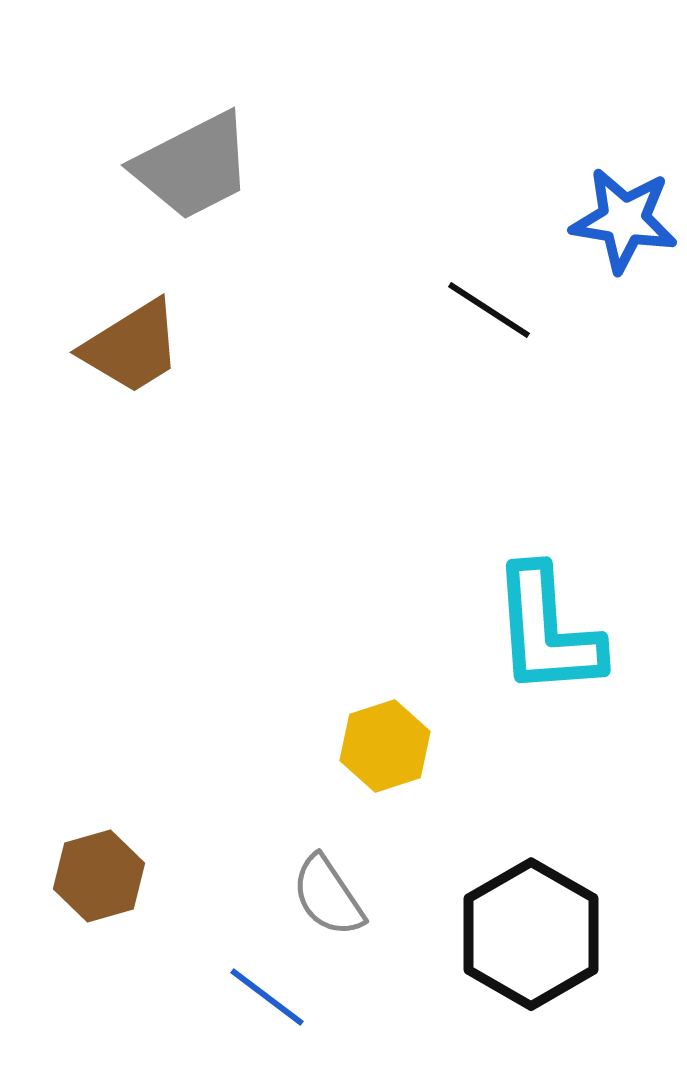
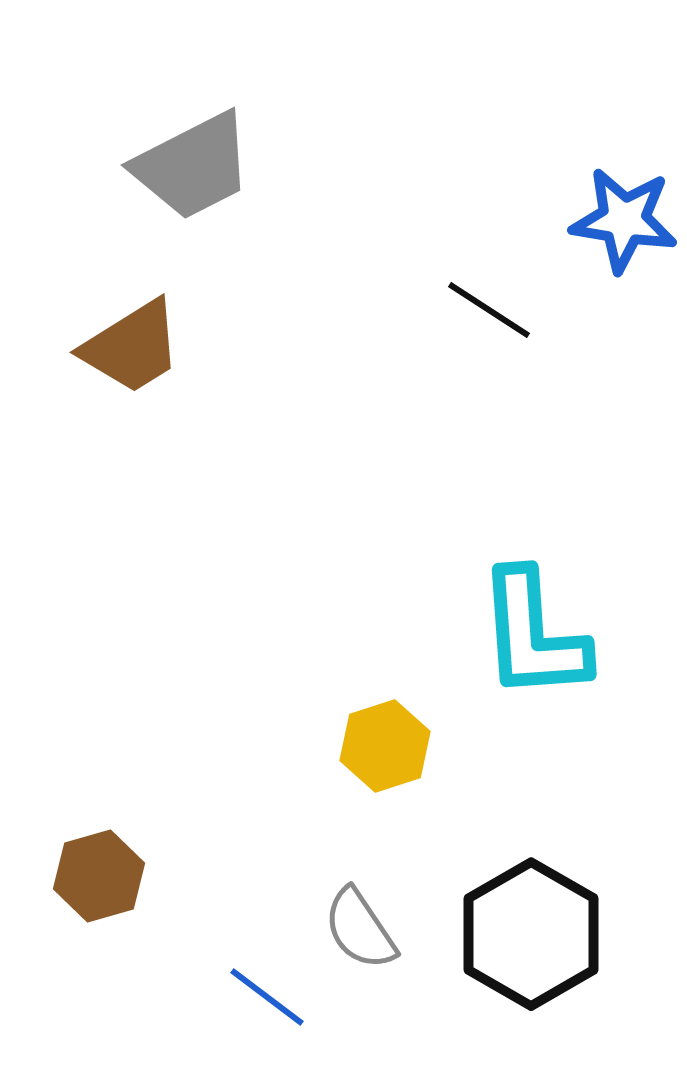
cyan L-shape: moved 14 px left, 4 px down
gray semicircle: moved 32 px right, 33 px down
